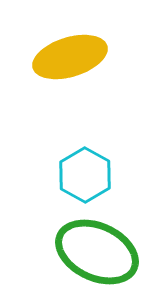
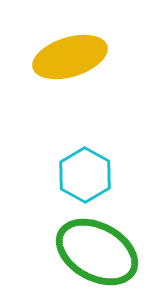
green ellipse: rotated 4 degrees clockwise
